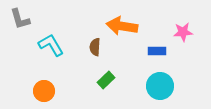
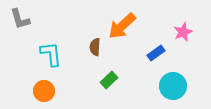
orange arrow: rotated 52 degrees counterclockwise
pink star: rotated 18 degrees counterclockwise
cyan L-shape: moved 9 px down; rotated 24 degrees clockwise
blue rectangle: moved 1 px left, 2 px down; rotated 36 degrees counterclockwise
green rectangle: moved 3 px right
cyan circle: moved 13 px right
